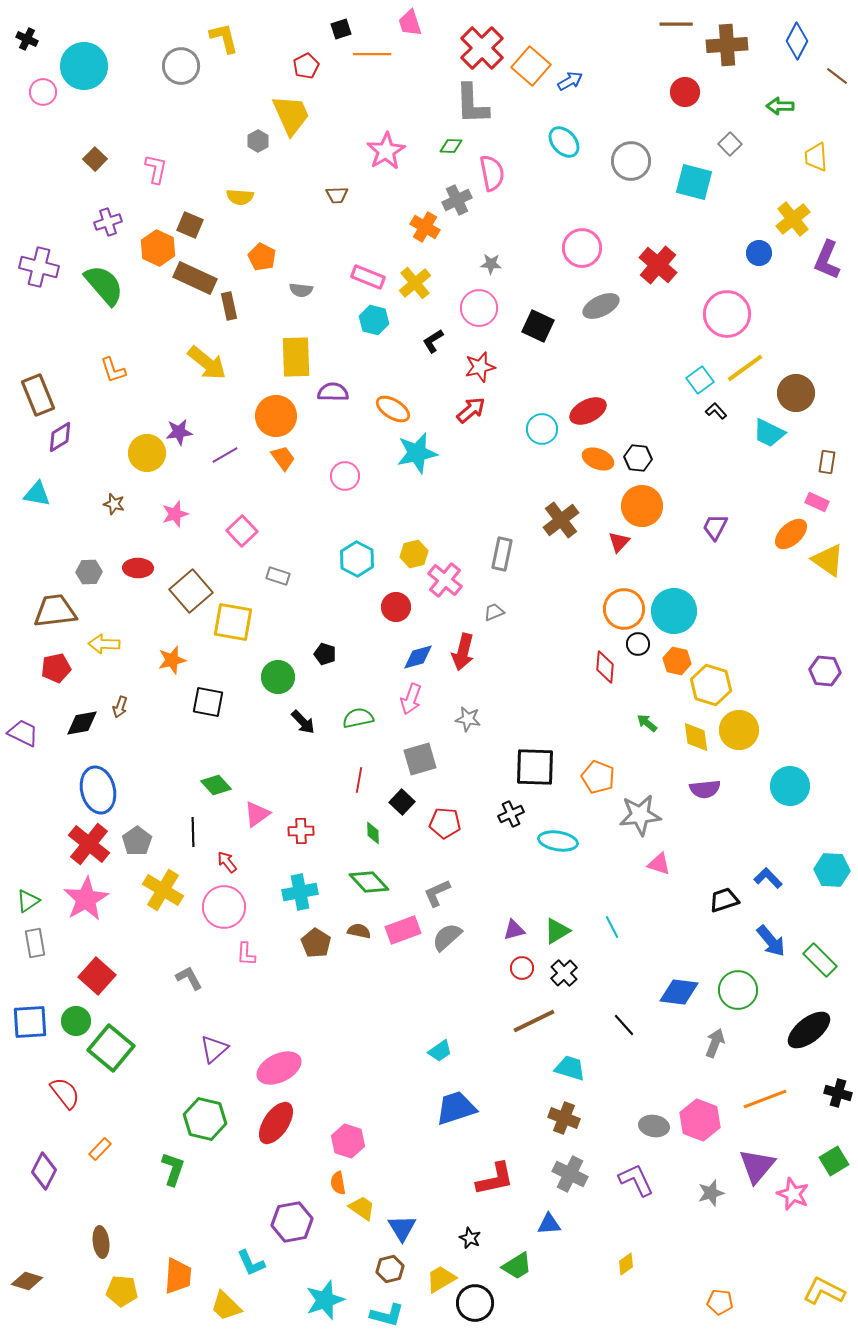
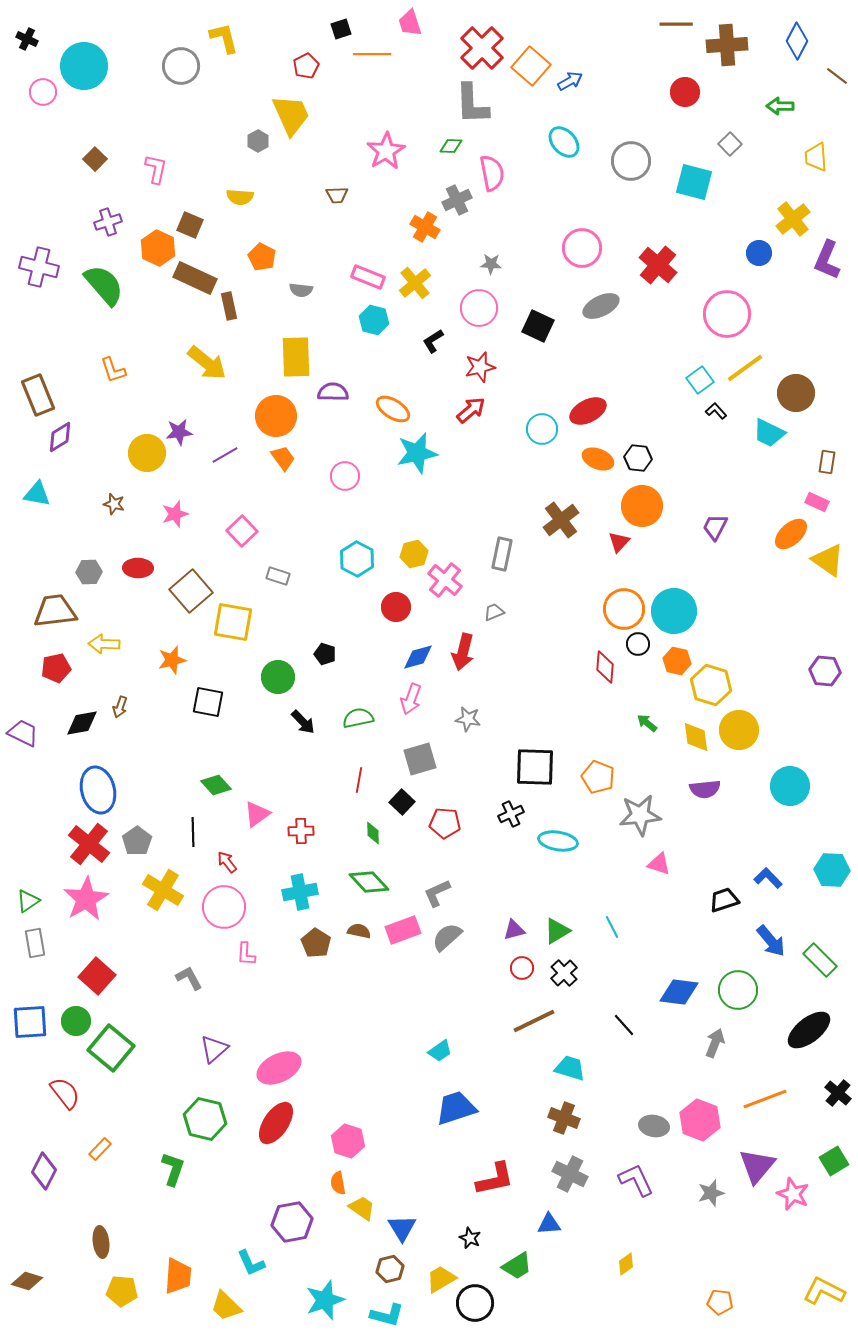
black cross at (838, 1093): rotated 24 degrees clockwise
